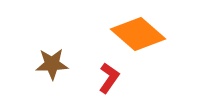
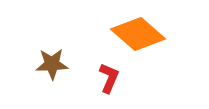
red L-shape: rotated 12 degrees counterclockwise
